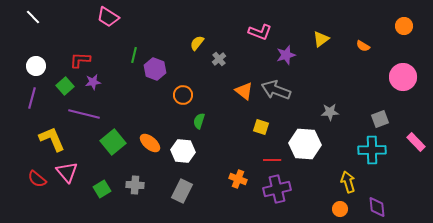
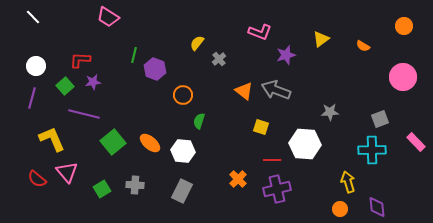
orange cross at (238, 179): rotated 24 degrees clockwise
